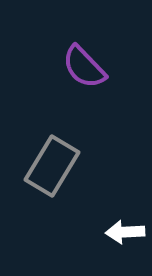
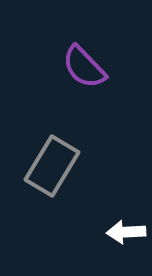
white arrow: moved 1 px right
